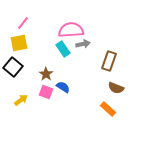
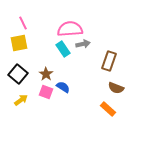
pink line: rotated 64 degrees counterclockwise
pink semicircle: moved 1 px left, 1 px up
black square: moved 5 px right, 7 px down
